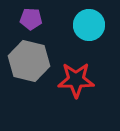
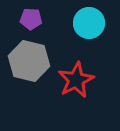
cyan circle: moved 2 px up
red star: rotated 27 degrees counterclockwise
